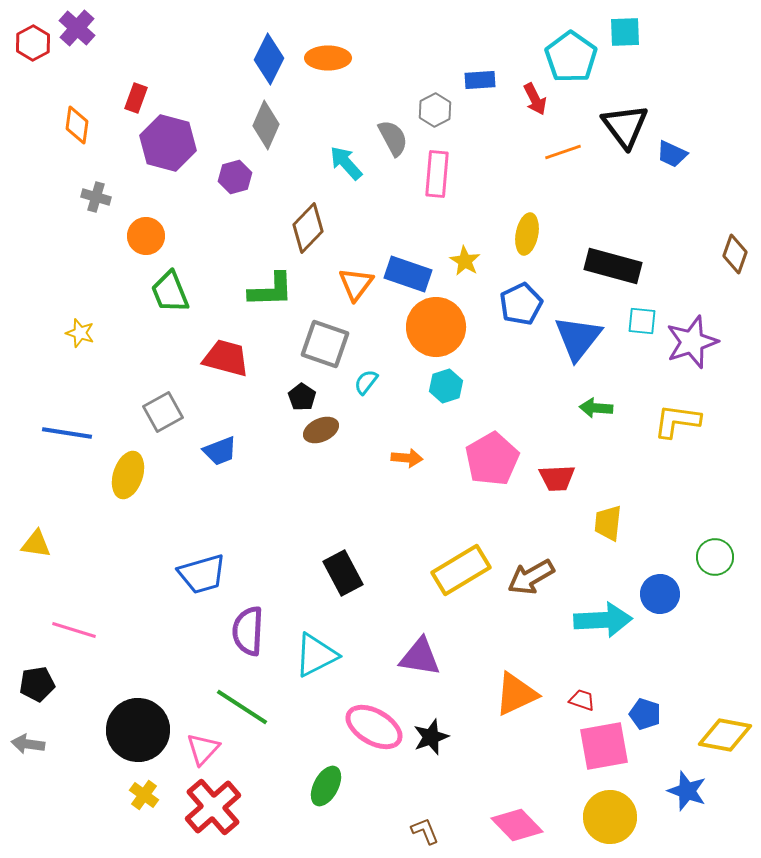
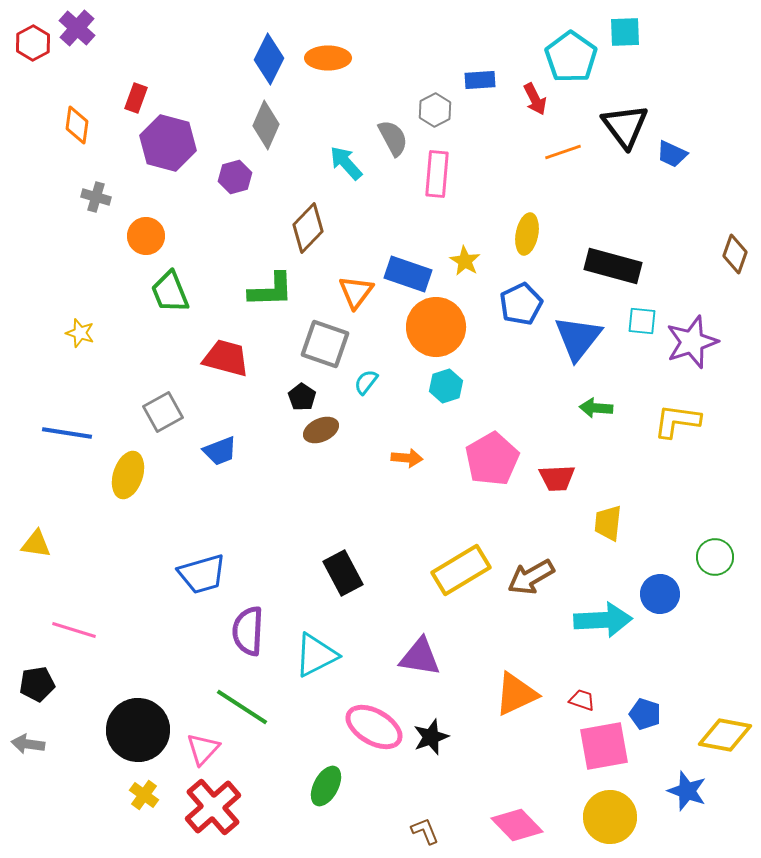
orange triangle at (356, 284): moved 8 px down
